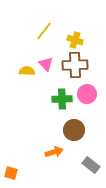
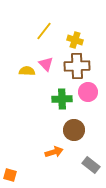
brown cross: moved 2 px right, 1 px down
pink circle: moved 1 px right, 2 px up
orange square: moved 1 px left, 2 px down
